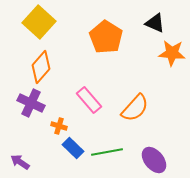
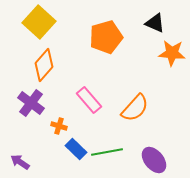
orange pentagon: rotated 24 degrees clockwise
orange diamond: moved 3 px right, 2 px up
purple cross: rotated 12 degrees clockwise
blue rectangle: moved 3 px right, 1 px down
